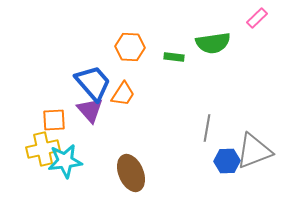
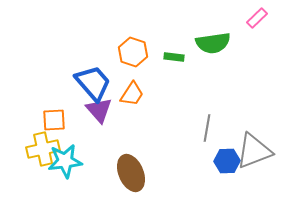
orange hexagon: moved 3 px right, 5 px down; rotated 16 degrees clockwise
orange trapezoid: moved 9 px right
purple triangle: moved 9 px right
